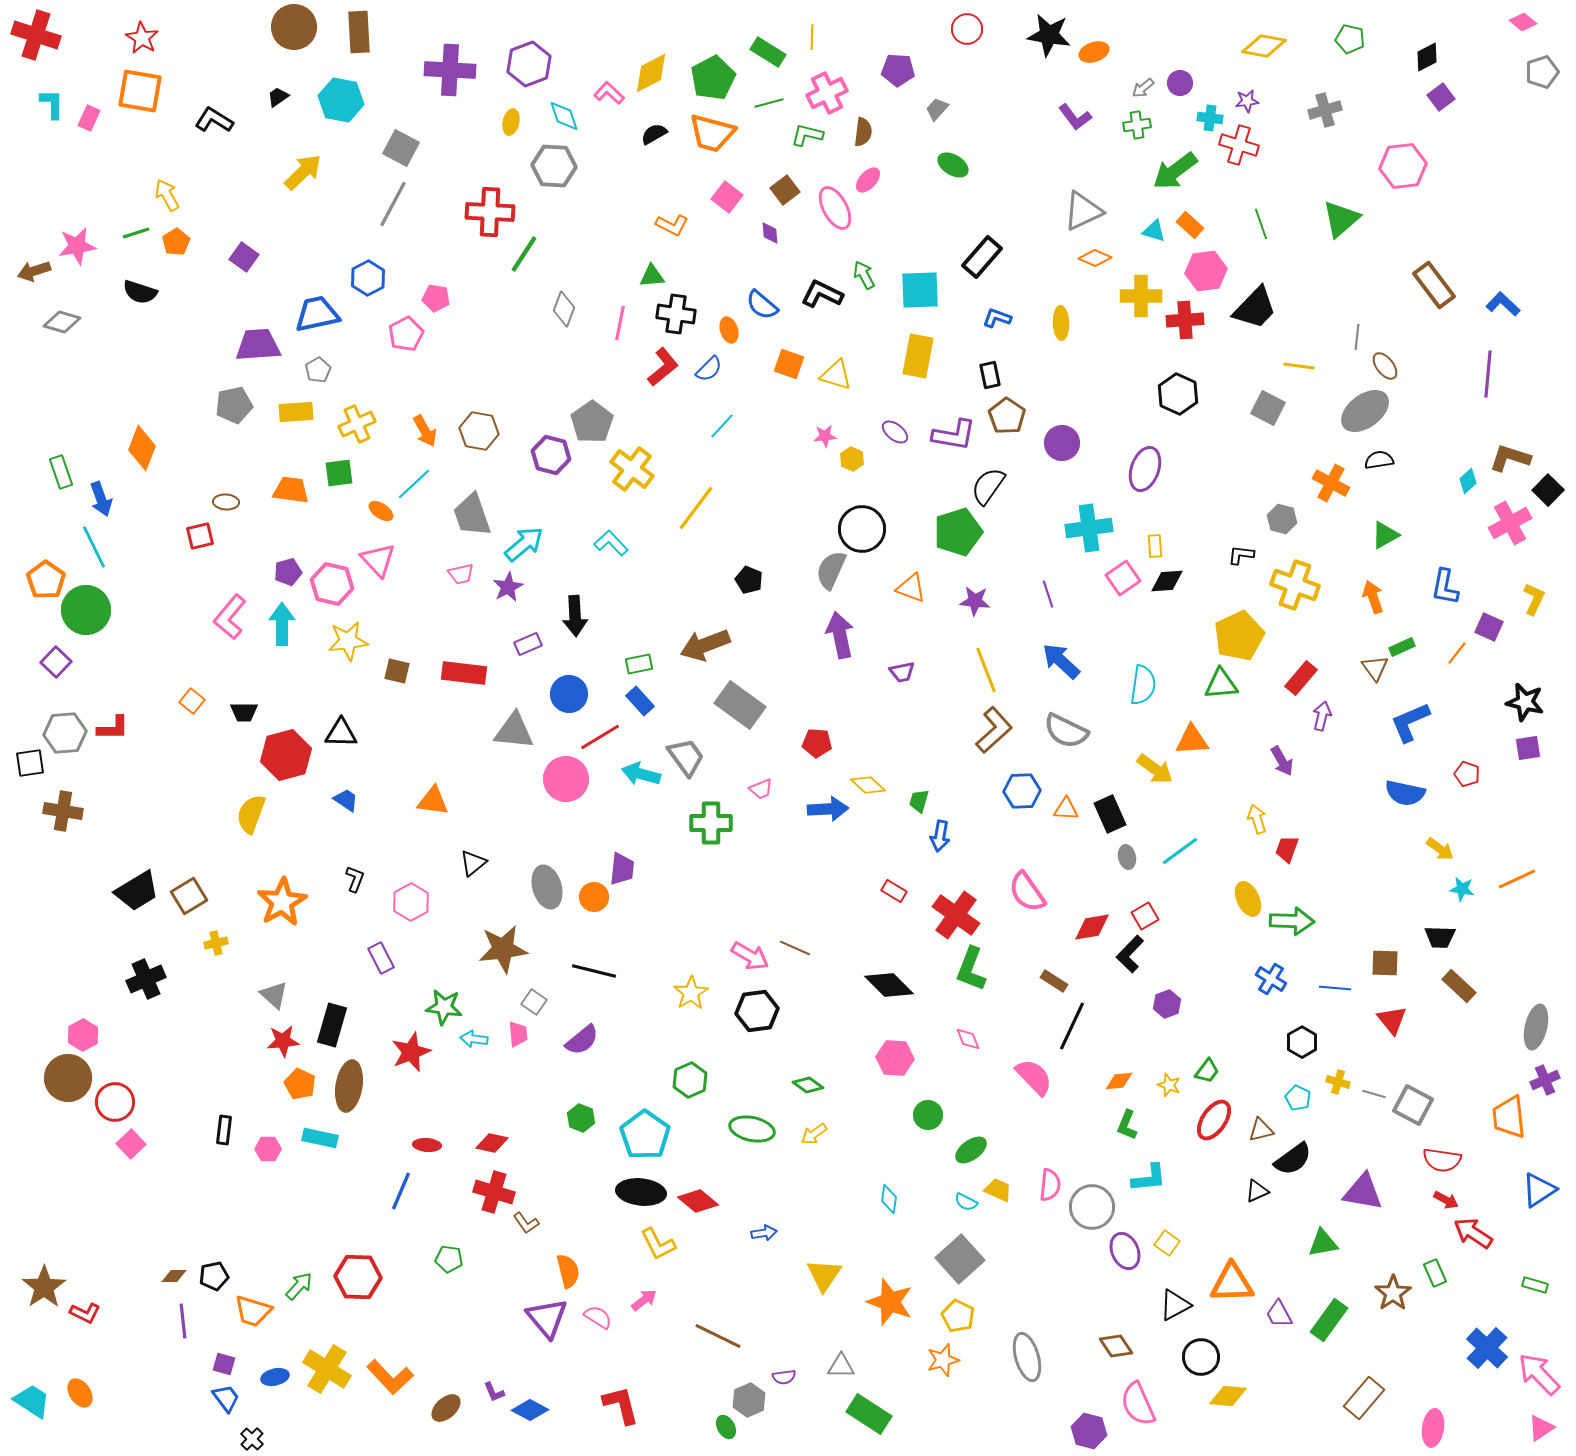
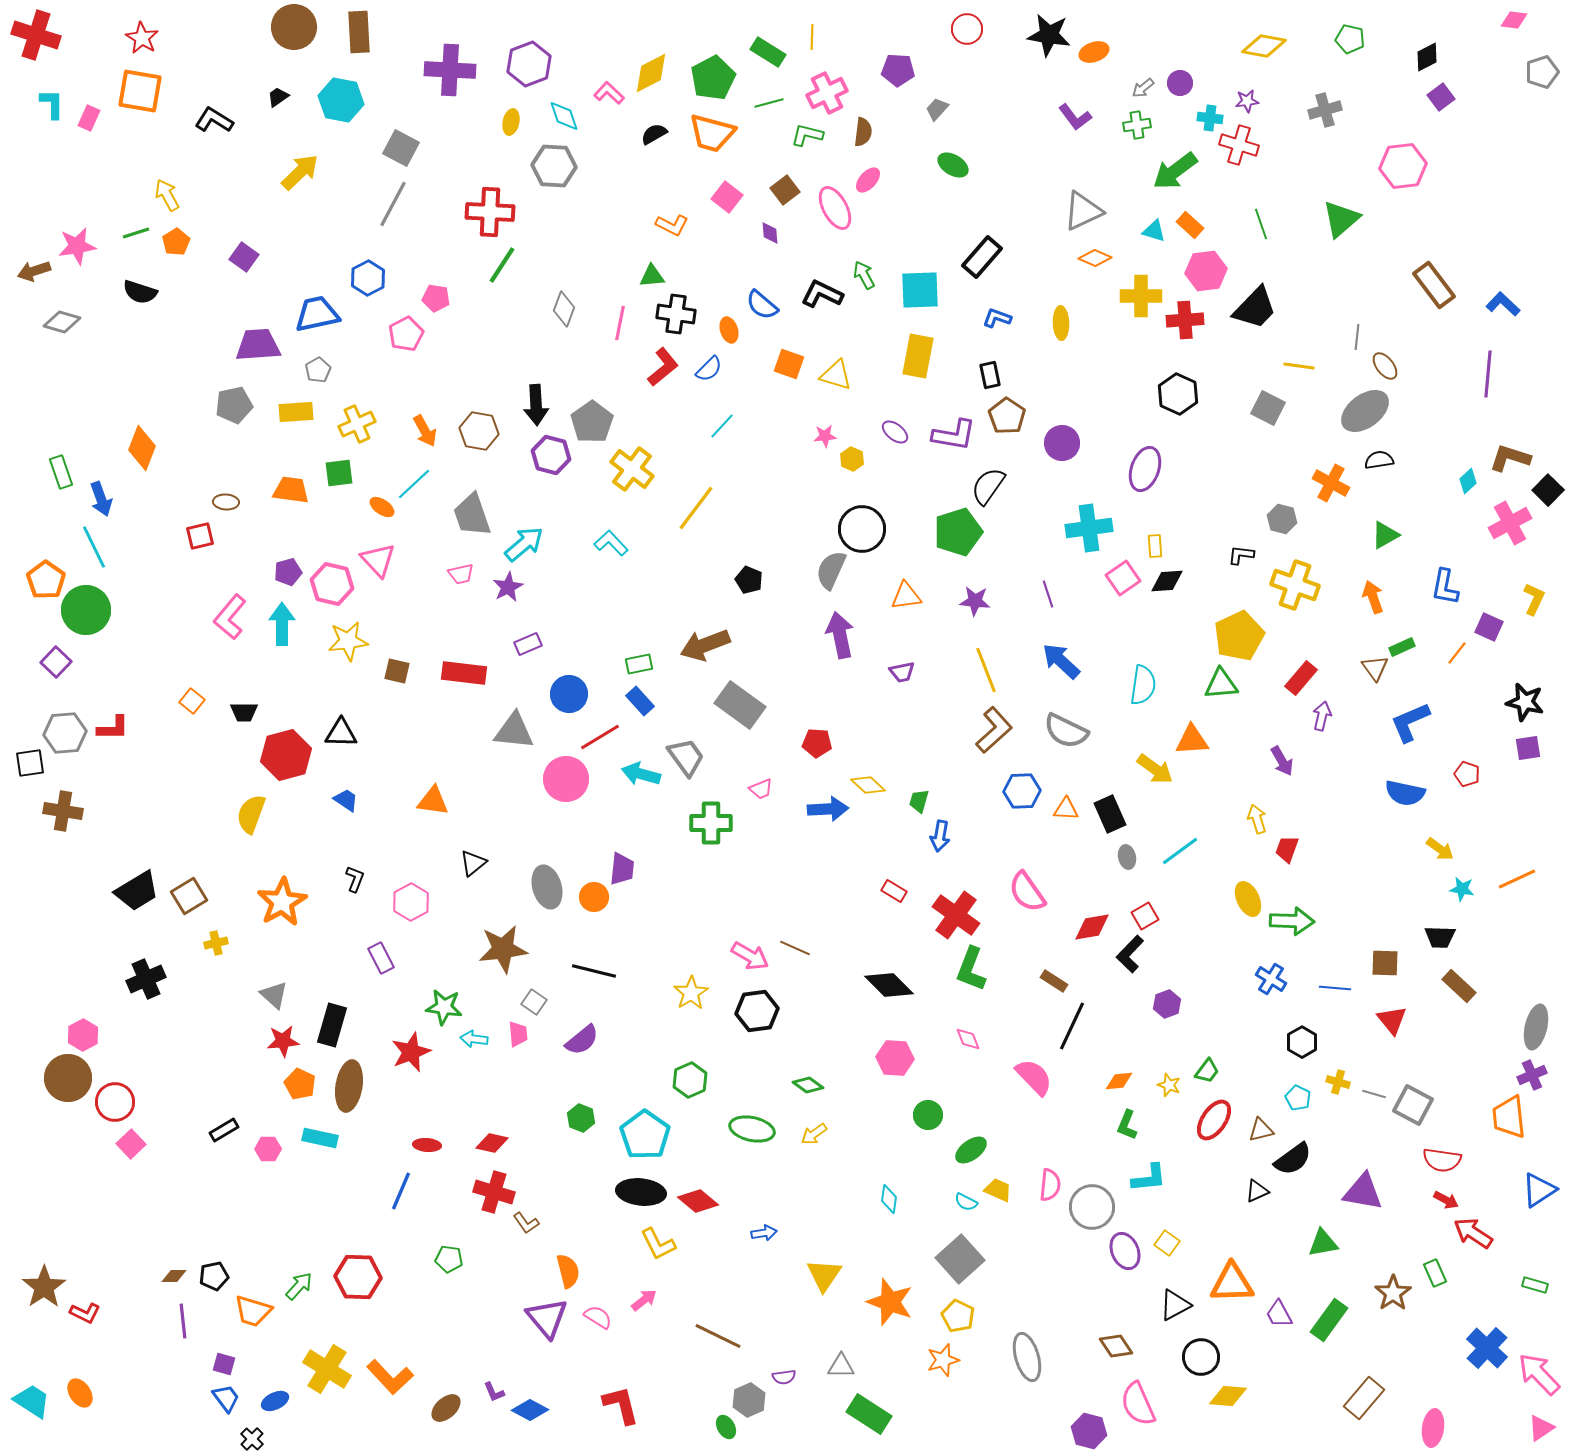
pink diamond at (1523, 22): moved 9 px left, 2 px up; rotated 32 degrees counterclockwise
yellow arrow at (303, 172): moved 3 px left
green line at (524, 254): moved 22 px left, 11 px down
orange ellipse at (381, 511): moved 1 px right, 4 px up
orange triangle at (911, 588): moved 5 px left, 8 px down; rotated 28 degrees counterclockwise
black arrow at (575, 616): moved 39 px left, 211 px up
purple cross at (1545, 1080): moved 13 px left, 5 px up
black rectangle at (224, 1130): rotated 52 degrees clockwise
blue ellipse at (275, 1377): moved 24 px down; rotated 12 degrees counterclockwise
